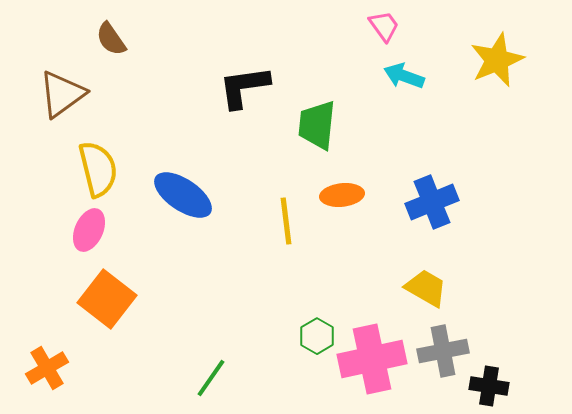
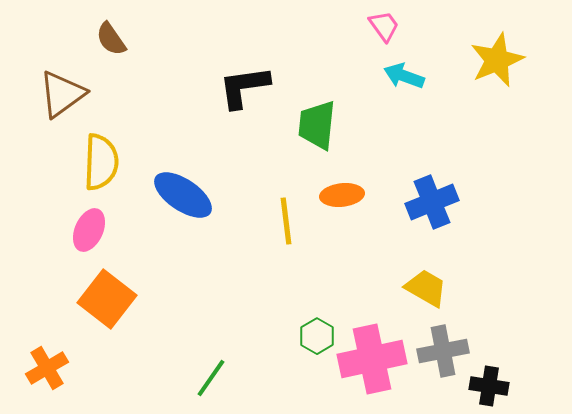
yellow semicircle: moved 3 px right, 7 px up; rotated 16 degrees clockwise
